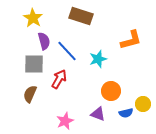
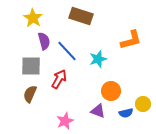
gray square: moved 3 px left, 2 px down
purple triangle: moved 3 px up
